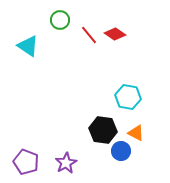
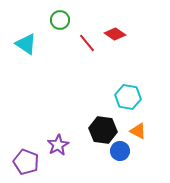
red line: moved 2 px left, 8 px down
cyan triangle: moved 2 px left, 2 px up
orange triangle: moved 2 px right, 2 px up
blue circle: moved 1 px left
purple star: moved 8 px left, 18 px up
